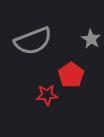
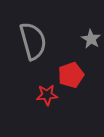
gray semicircle: rotated 84 degrees counterclockwise
red pentagon: rotated 15 degrees clockwise
